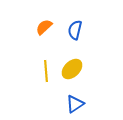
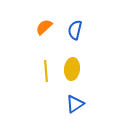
yellow ellipse: rotated 40 degrees counterclockwise
